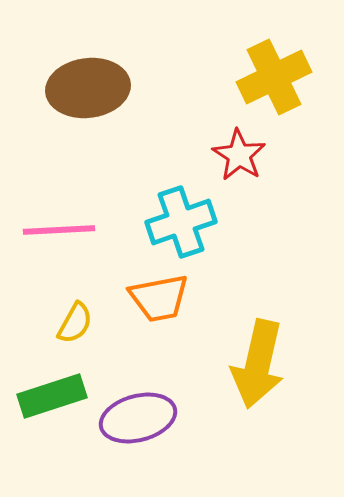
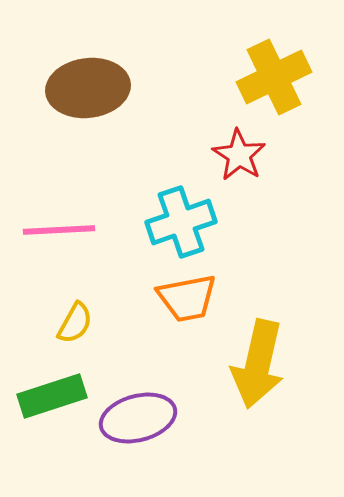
orange trapezoid: moved 28 px right
